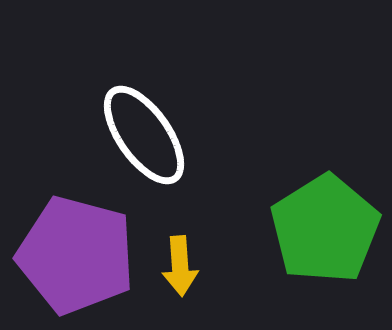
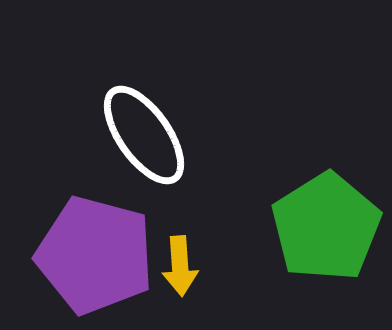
green pentagon: moved 1 px right, 2 px up
purple pentagon: moved 19 px right
